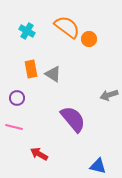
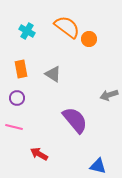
orange rectangle: moved 10 px left
purple semicircle: moved 2 px right, 1 px down
